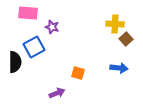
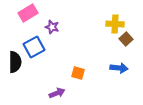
pink rectangle: rotated 36 degrees counterclockwise
